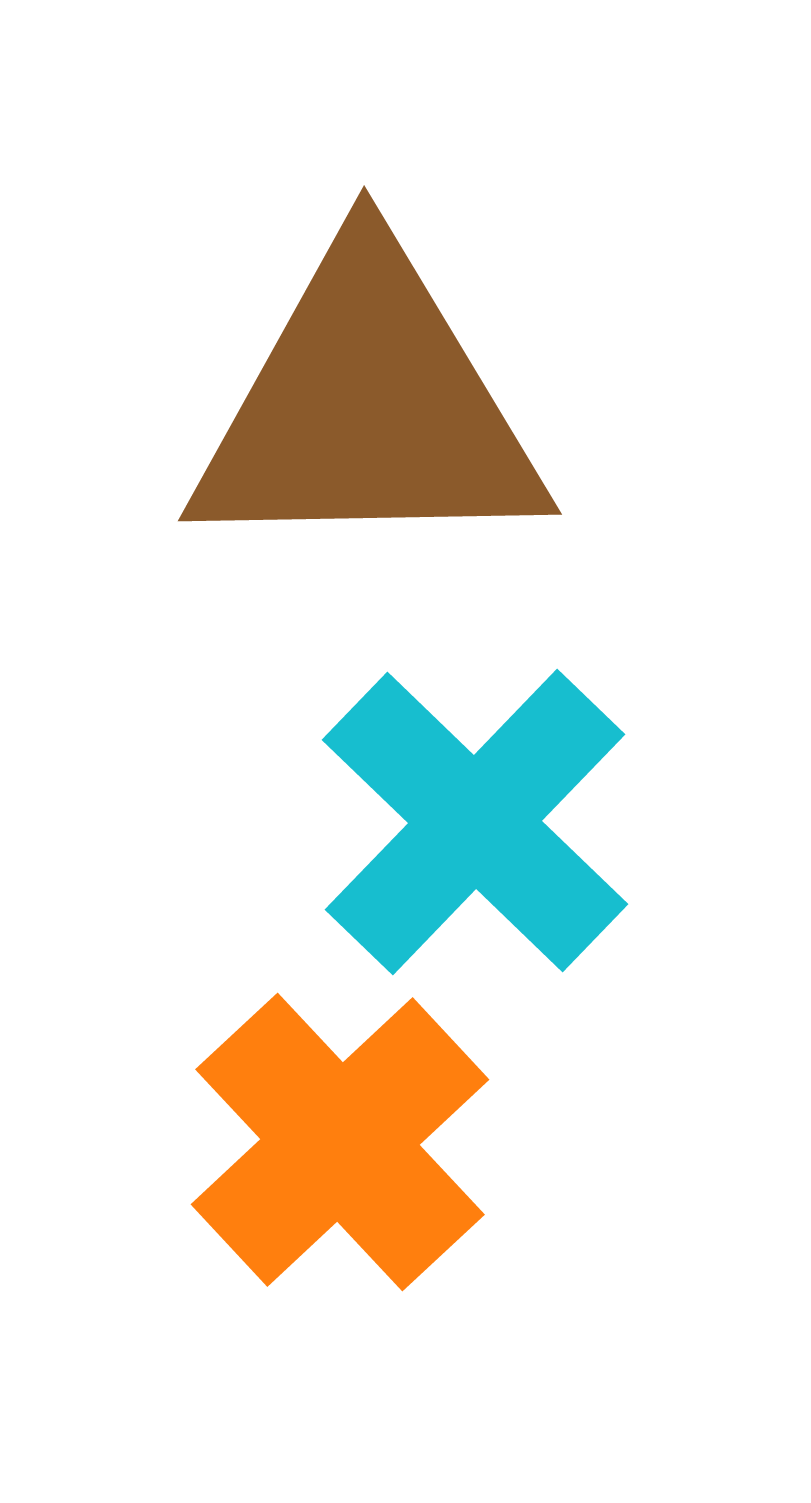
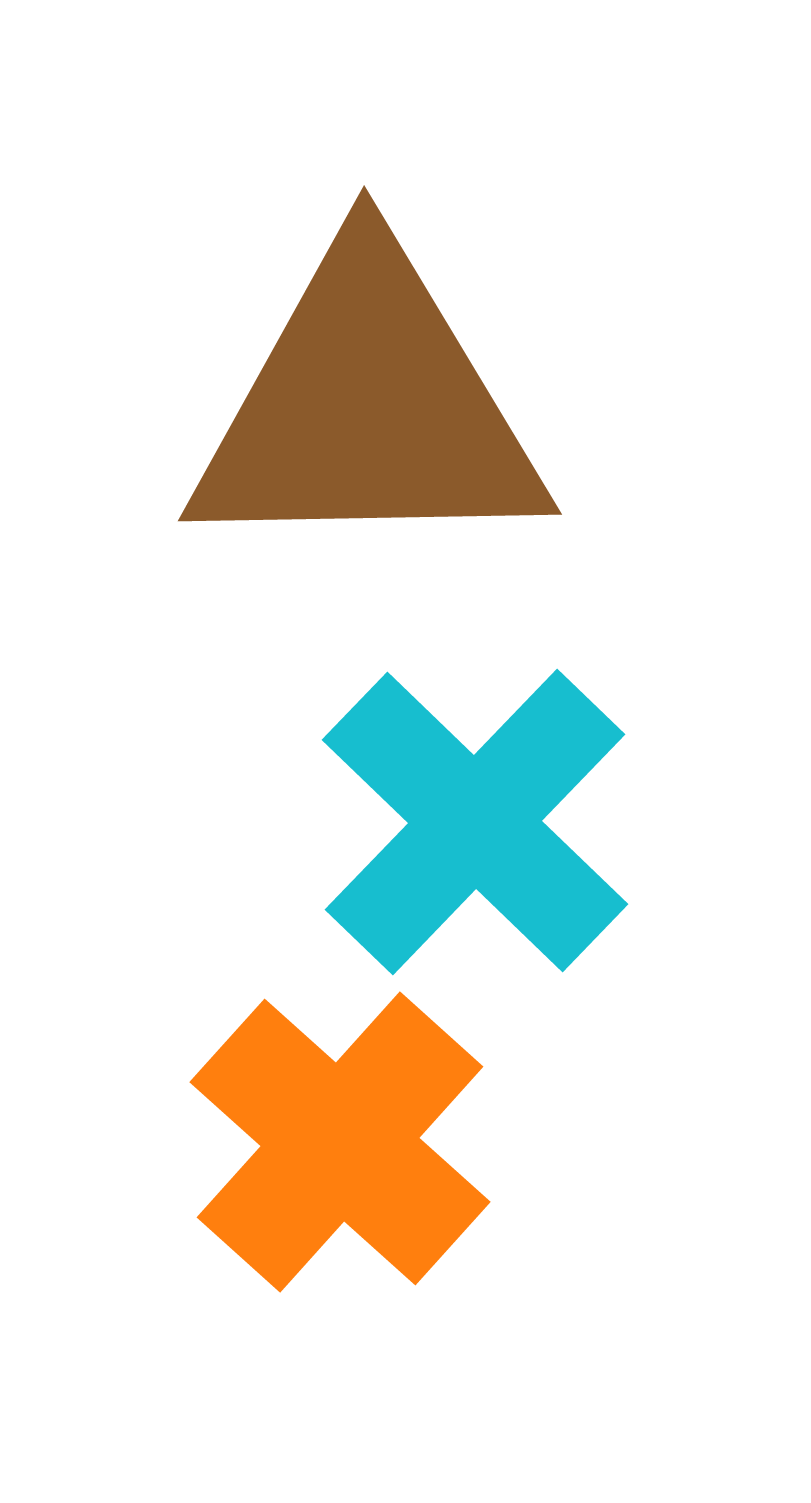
orange cross: rotated 5 degrees counterclockwise
